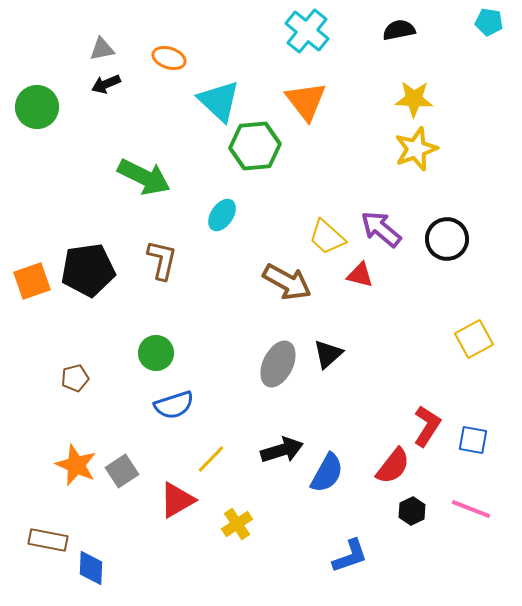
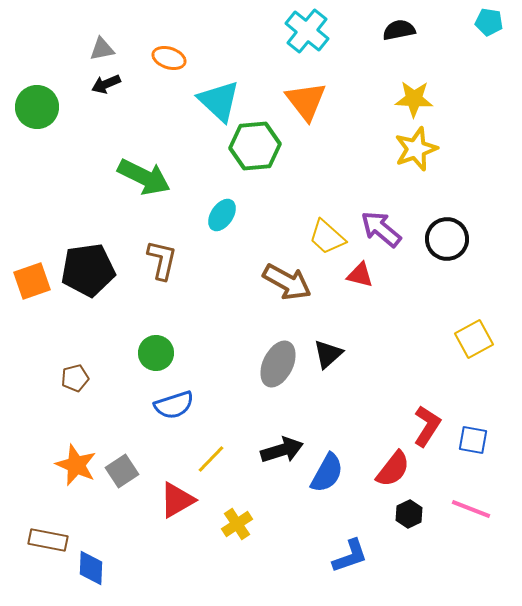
red semicircle at (393, 466): moved 3 px down
black hexagon at (412, 511): moved 3 px left, 3 px down
